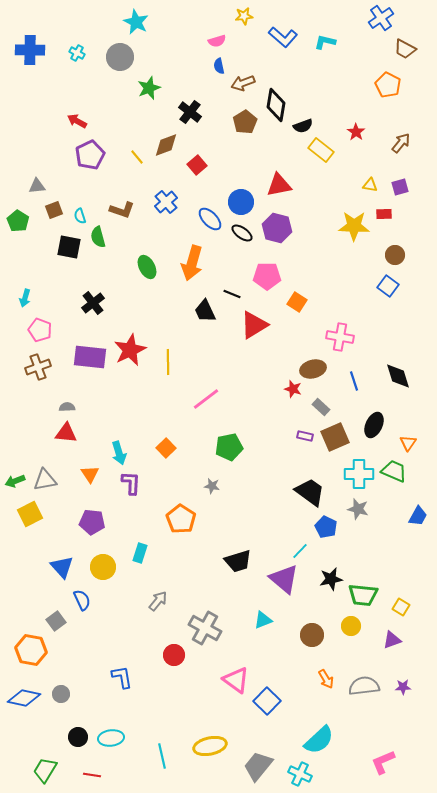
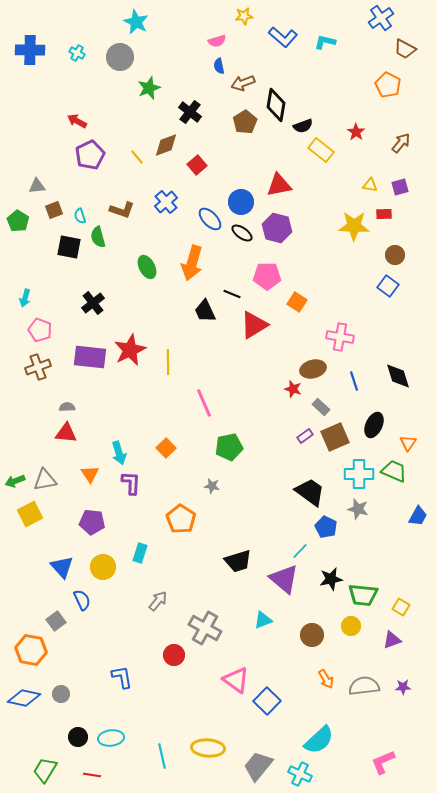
pink line at (206, 399): moved 2 px left, 4 px down; rotated 76 degrees counterclockwise
purple rectangle at (305, 436): rotated 49 degrees counterclockwise
yellow ellipse at (210, 746): moved 2 px left, 2 px down; rotated 16 degrees clockwise
